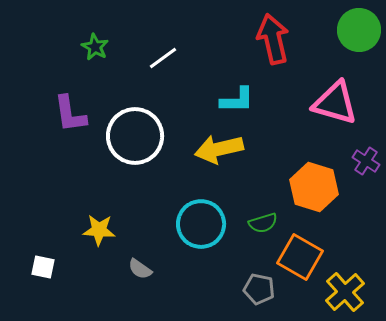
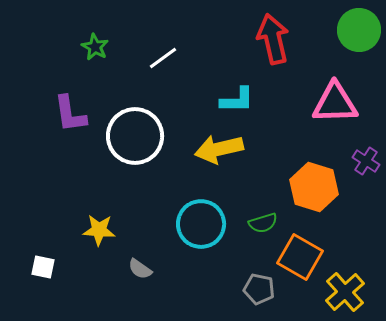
pink triangle: rotated 18 degrees counterclockwise
